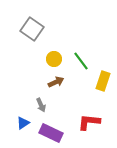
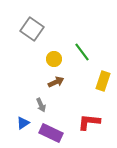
green line: moved 1 px right, 9 px up
